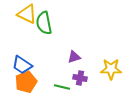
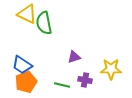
purple cross: moved 5 px right, 2 px down
green line: moved 2 px up
